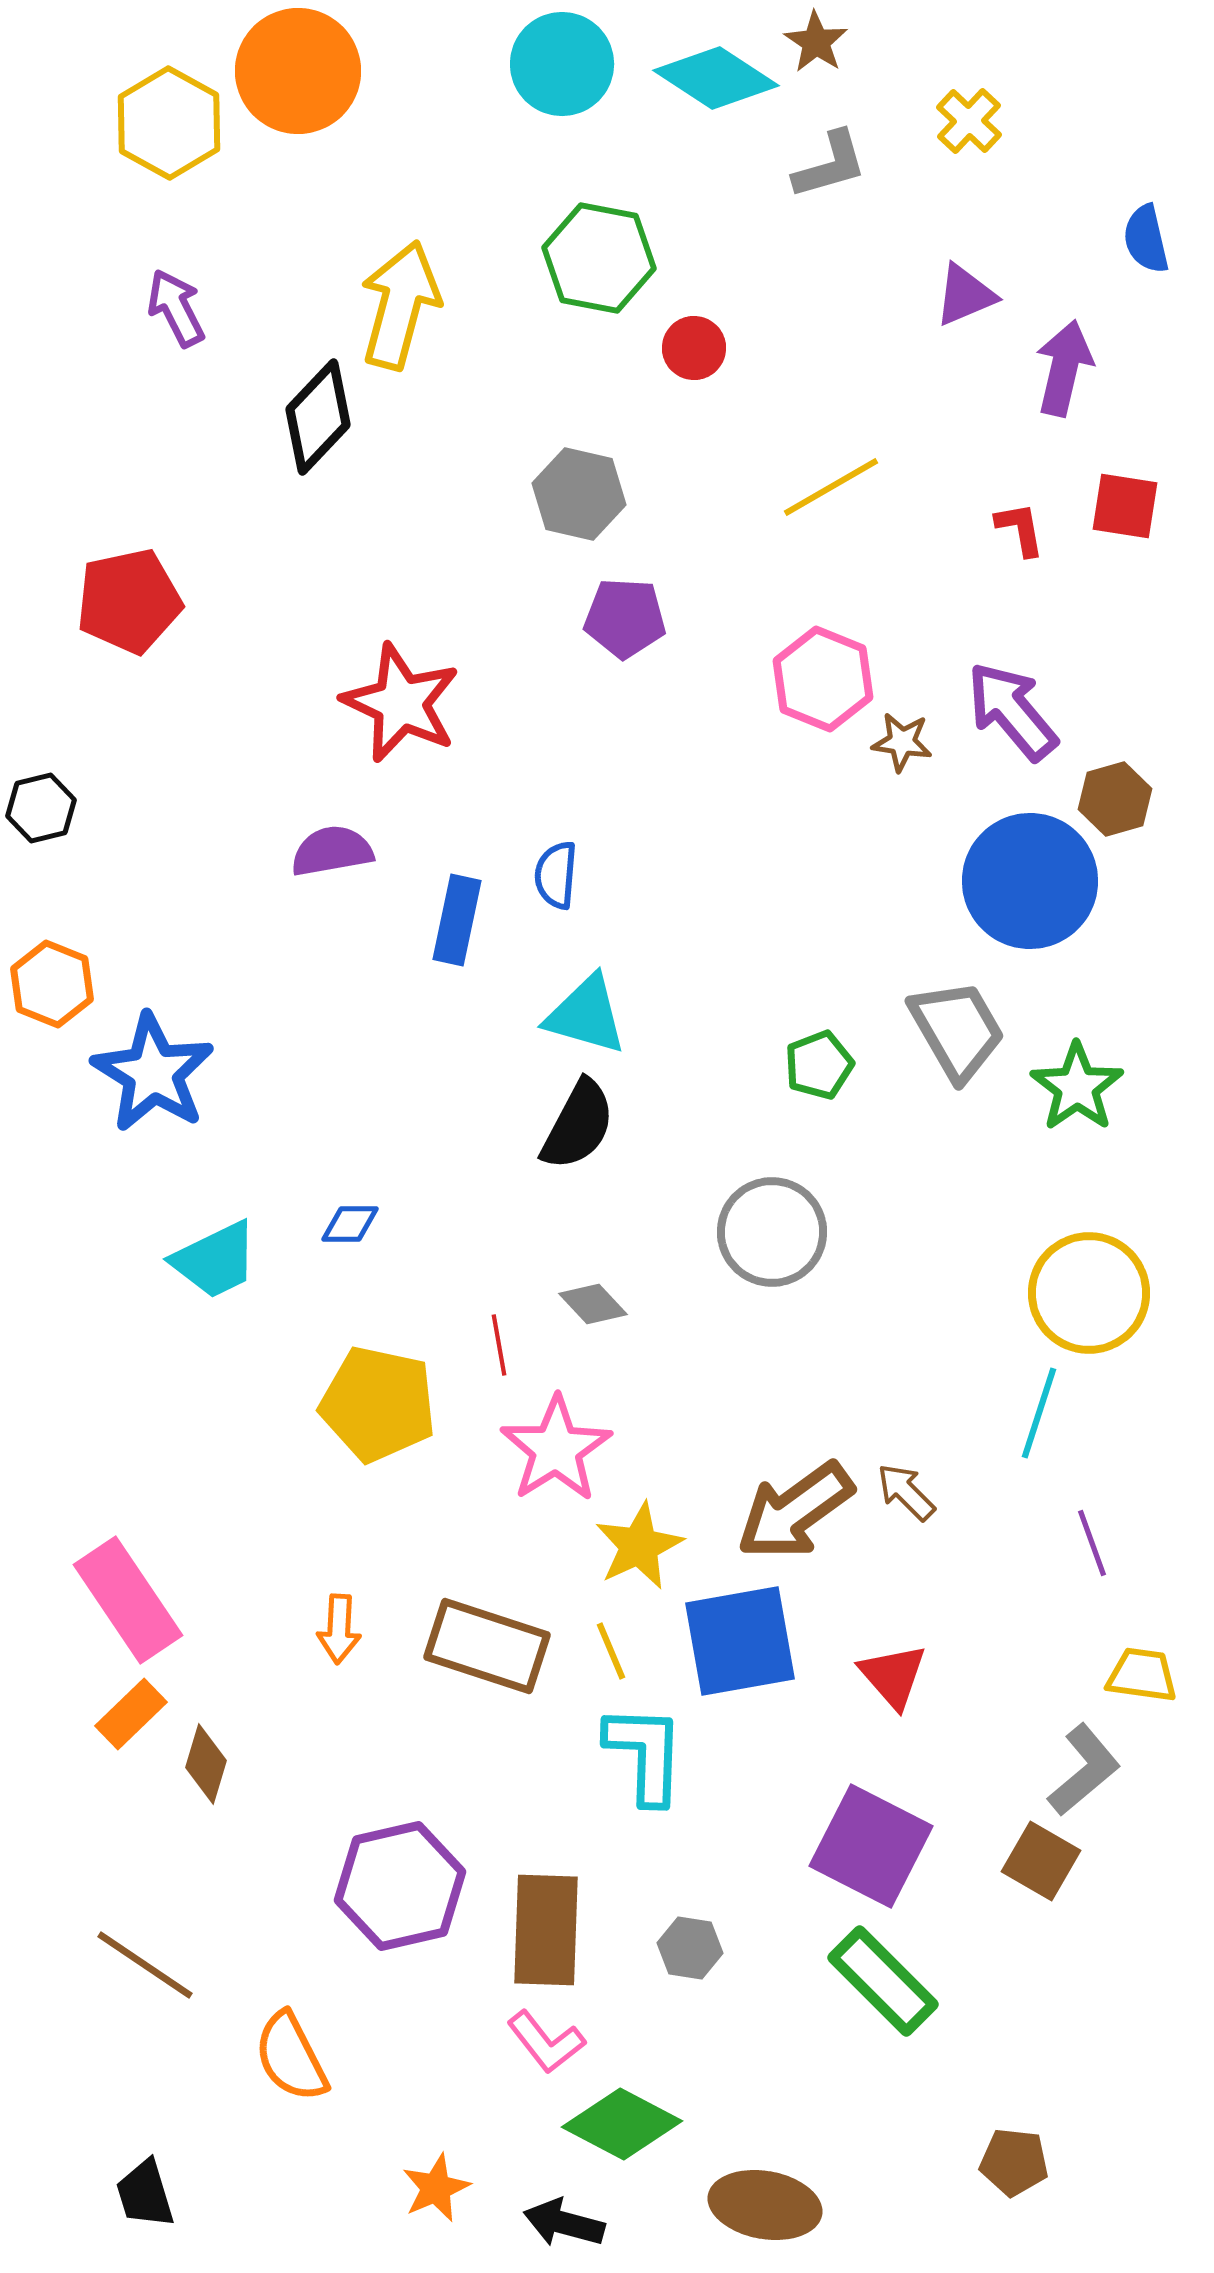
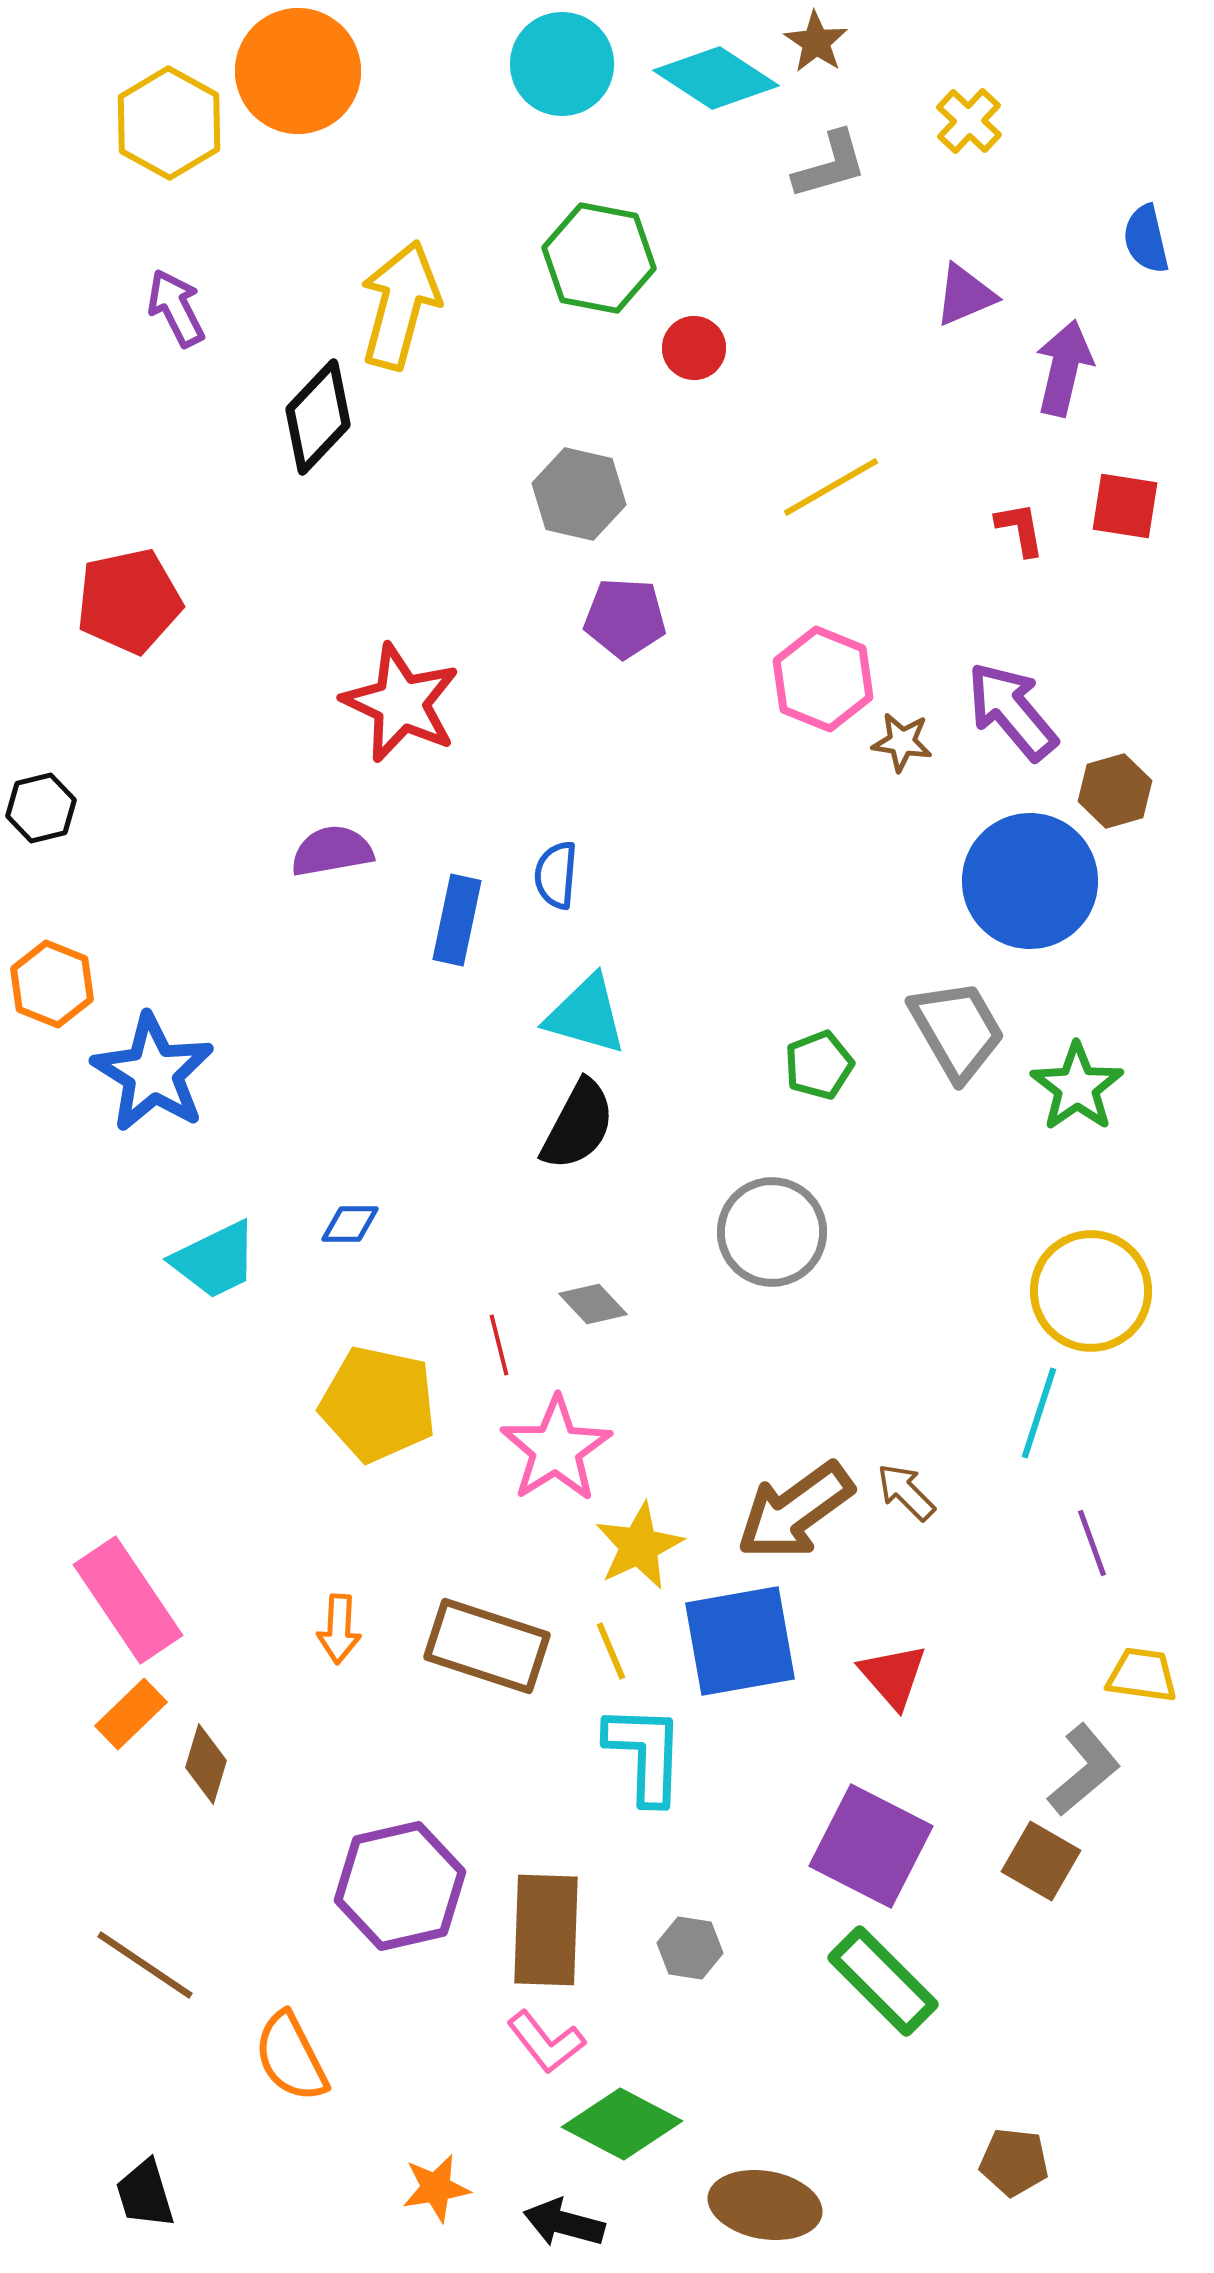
brown hexagon at (1115, 799): moved 8 px up
yellow circle at (1089, 1293): moved 2 px right, 2 px up
red line at (499, 1345): rotated 4 degrees counterclockwise
orange star at (436, 2188): rotated 14 degrees clockwise
